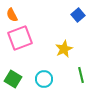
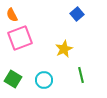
blue square: moved 1 px left, 1 px up
cyan circle: moved 1 px down
